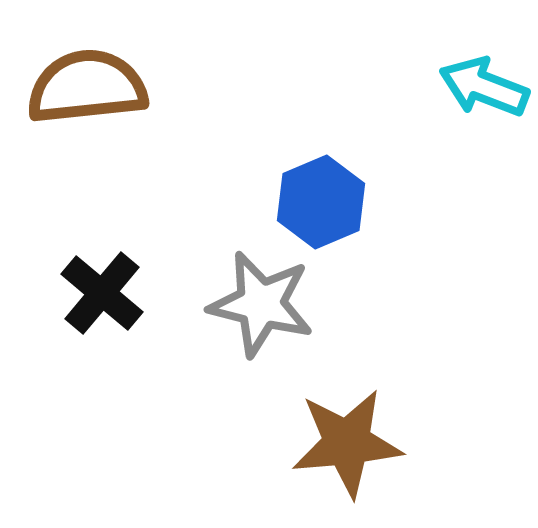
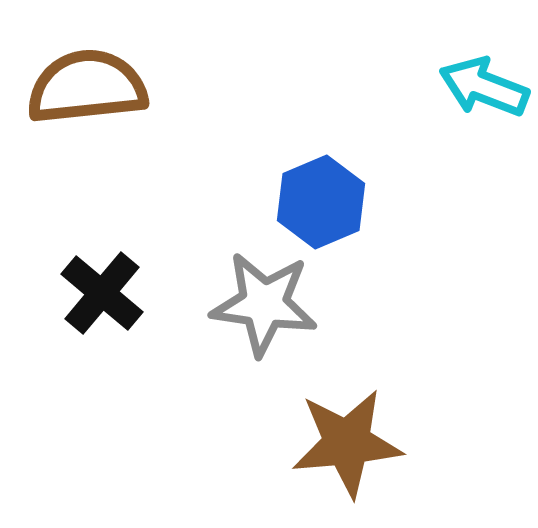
gray star: moved 3 px right; rotated 6 degrees counterclockwise
